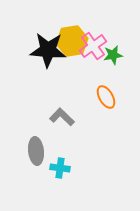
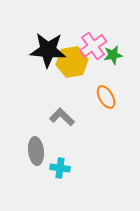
yellow hexagon: moved 21 px down
